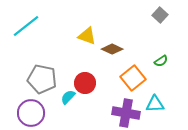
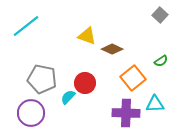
purple cross: rotated 8 degrees counterclockwise
